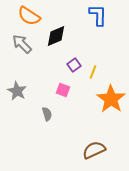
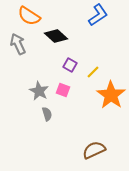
blue L-shape: rotated 55 degrees clockwise
black diamond: rotated 65 degrees clockwise
gray arrow: moved 4 px left; rotated 20 degrees clockwise
purple square: moved 4 px left; rotated 24 degrees counterclockwise
yellow line: rotated 24 degrees clockwise
gray star: moved 22 px right
orange star: moved 4 px up
